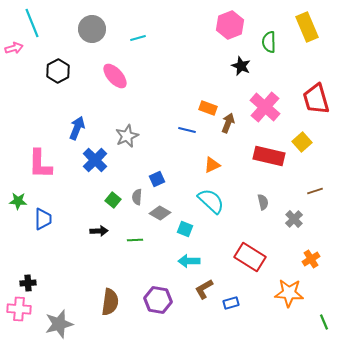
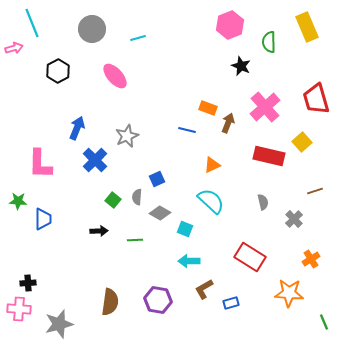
pink cross at (265, 107): rotated 8 degrees clockwise
